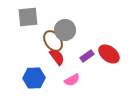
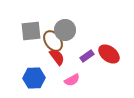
gray square: moved 3 px right, 14 px down
